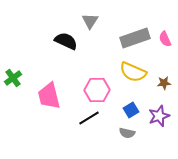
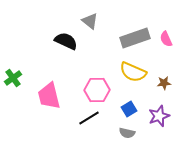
gray triangle: rotated 24 degrees counterclockwise
pink semicircle: moved 1 px right
blue square: moved 2 px left, 1 px up
